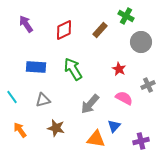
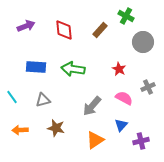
purple arrow: moved 2 px down; rotated 102 degrees clockwise
red diamond: rotated 70 degrees counterclockwise
gray circle: moved 2 px right
green arrow: rotated 50 degrees counterclockwise
gray cross: moved 2 px down
gray arrow: moved 2 px right, 2 px down
blue triangle: moved 7 px right, 1 px up
orange arrow: rotated 56 degrees counterclockwise
orange triangle: moved 1 px left, 1 px down; rotated 42 degrees counterclockwise
